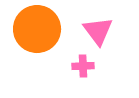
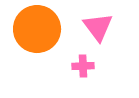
pink triangle: moved 4 px up
